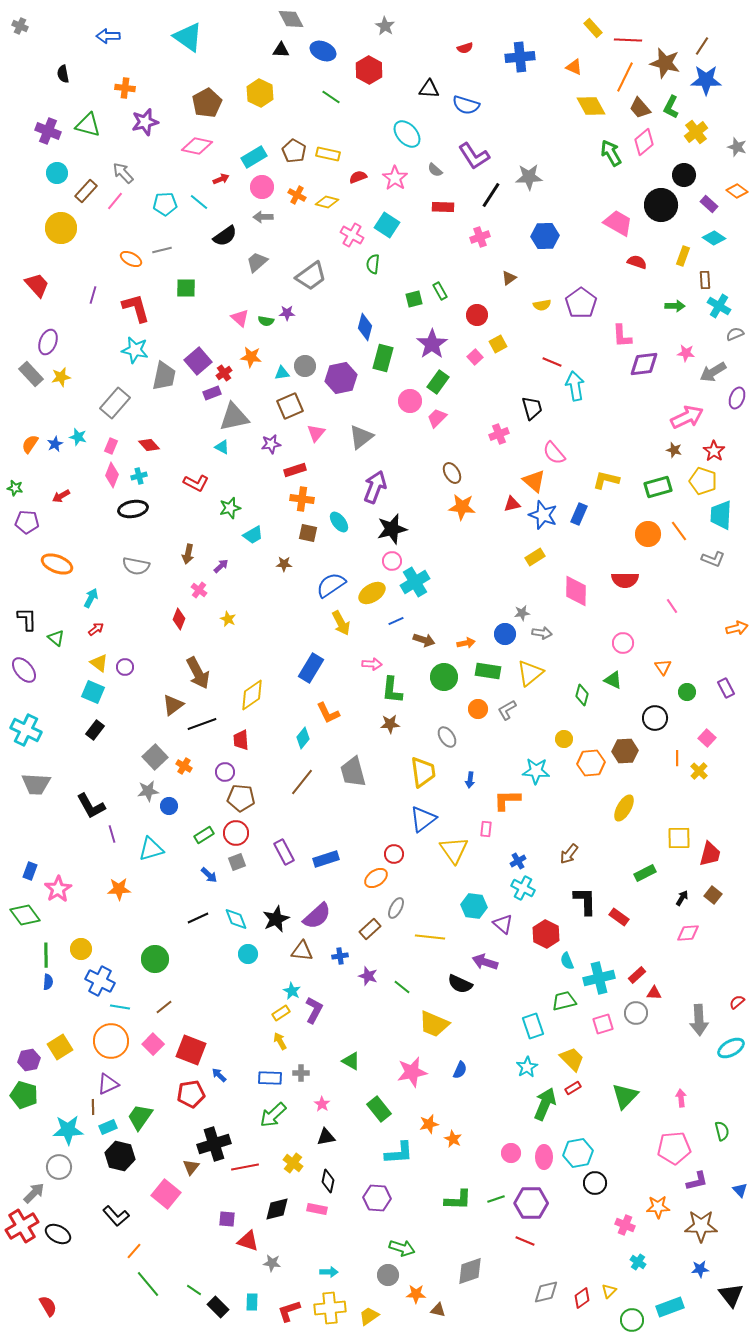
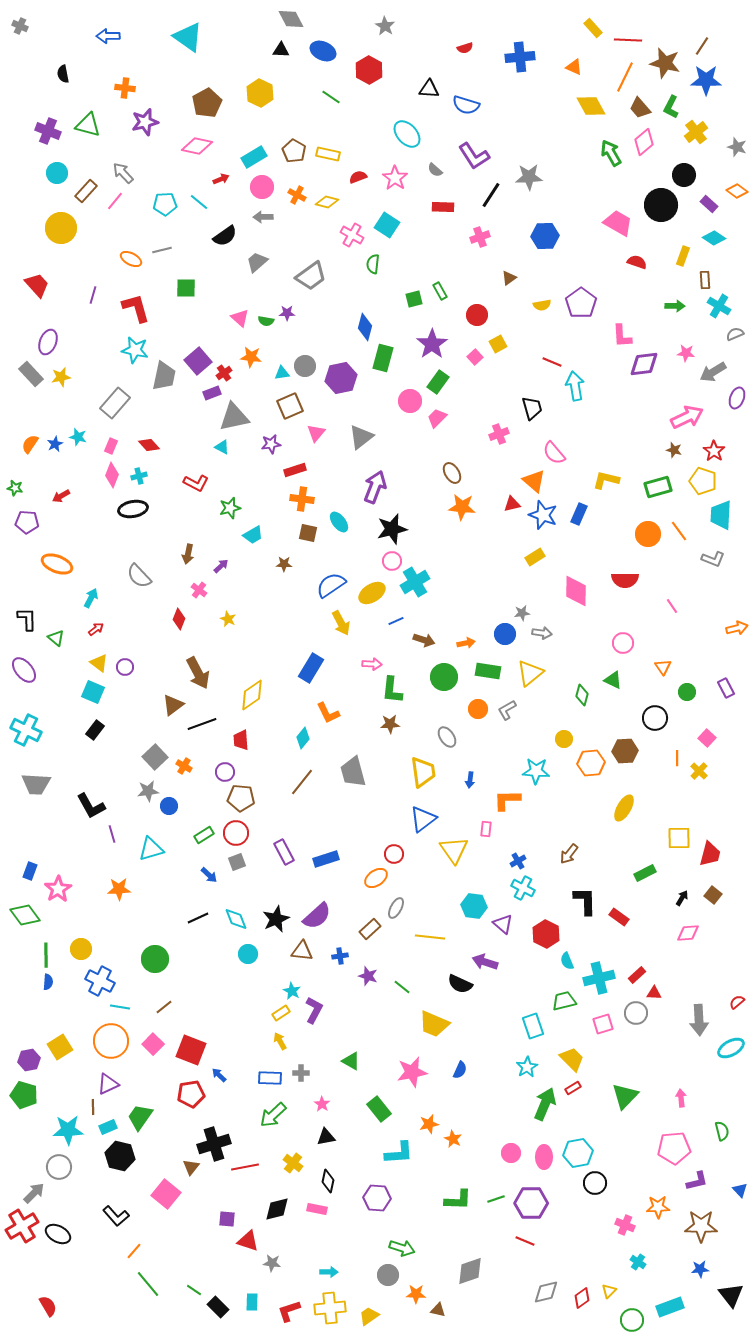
gray semicircle at (136, 566): moved 3 px right, 10 px down; rotated 36 degrees clockwise
